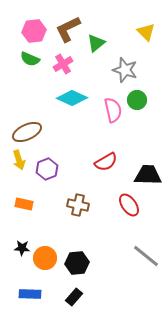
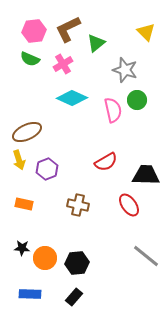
black trapezoid: moved 2 px left
